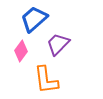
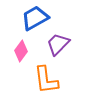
blue trapezoid: moved 1 px right, 1 px up; rotated 12 degrees clockwise
